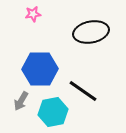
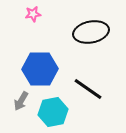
black line: moved 5 px right, 2 px up
